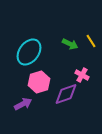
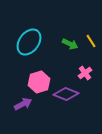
cyan ellipse: moved 10 px up
pink cross: moved 3 px right, 2 px up; rotated 24 degrees clockwise
purple diamond: rotated 40 degrees clockwise
